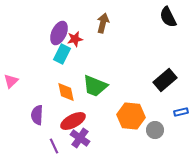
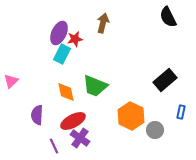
blue rectangle: rotated 64 degrees counterclockwise
orange hexagon: rotated 20 degrees clockwise
